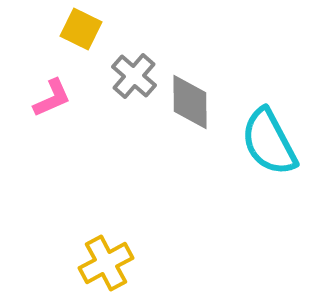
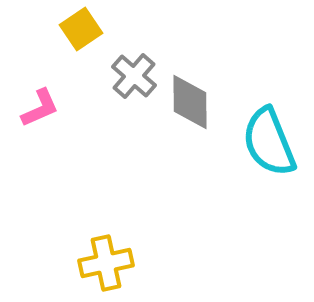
yellow square: rotated 30 degrees clockwise
pink L-shape: moved 12 px left, 10 px down
cyan semicircle: rotated 6 degrees clockwise
yellow cross: rotated 16 degrees clockwise
